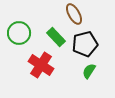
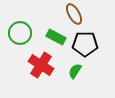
green circle: moved 1 px right
green rectangle: rotated 18 degrees counterclockwise
black pentagon: rotated 15 degrees clockwise
green semicircle: moved 14 px left
